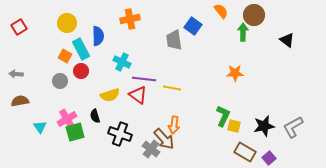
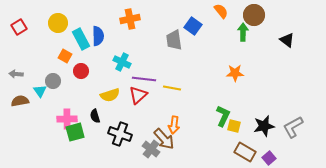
yellow circle: moved 9 px left
cyan rectangle: moved 10 px up
gray circle: moved 7 px left
red triangle: rotated 42 degrees clockwise
pink cross: rotated 30 degrees clockwise
cyan triangle: moved 36 px up
